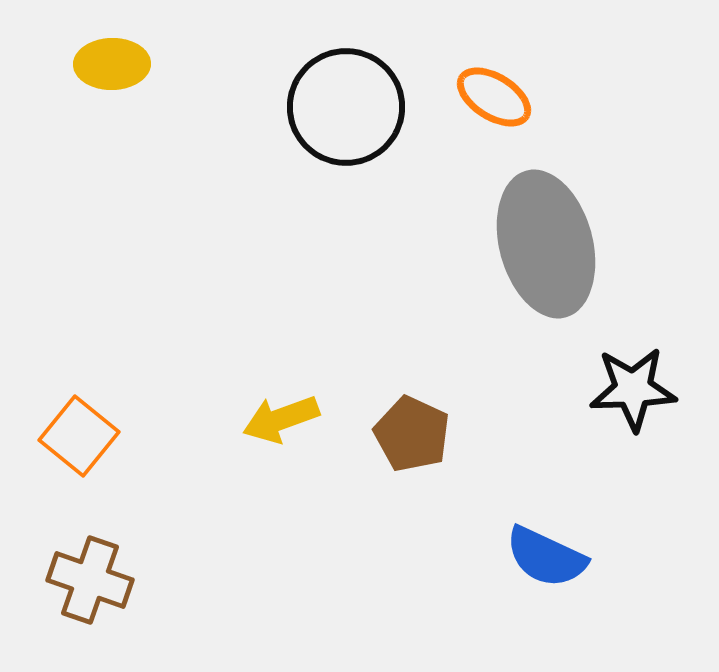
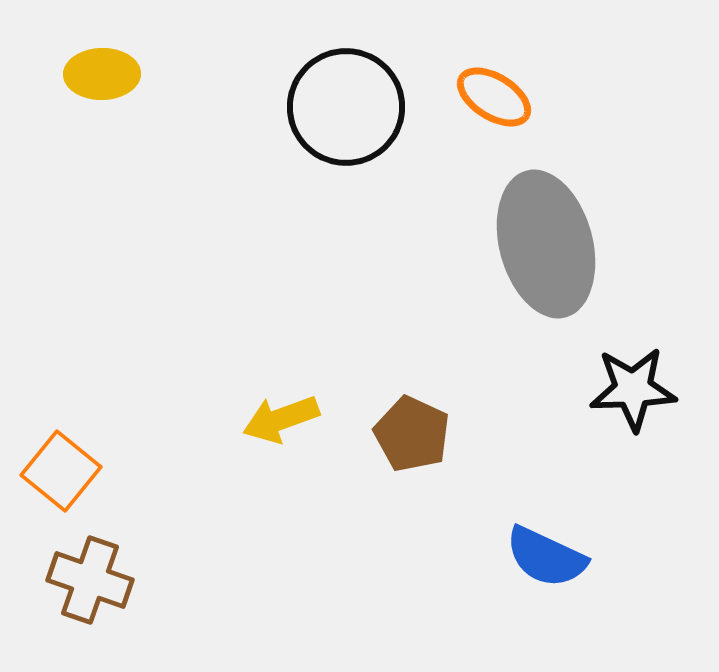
yellow ellipse: moved 10 px left, 10 px down
orange square: moved 18 px left, 35 px down
